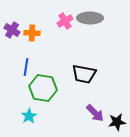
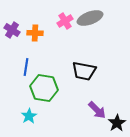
gray ellipse: rotated 20 degrees counterclockwise
orange cross: moved 3 px right
black trapezoid: moved 3 px up
green hexagon: moved 1 px right
purple arrow: moved 2 px right, 3 px up
black star: moved 1 px down; rotated 24 degrees counterclockwise
